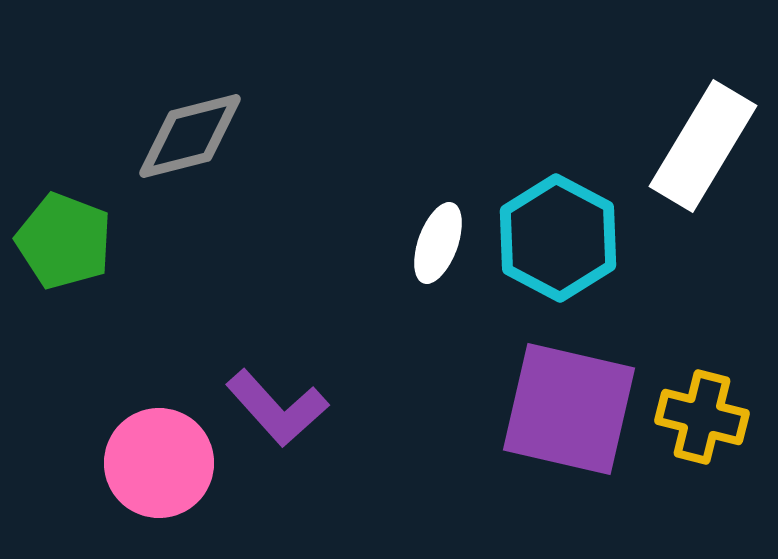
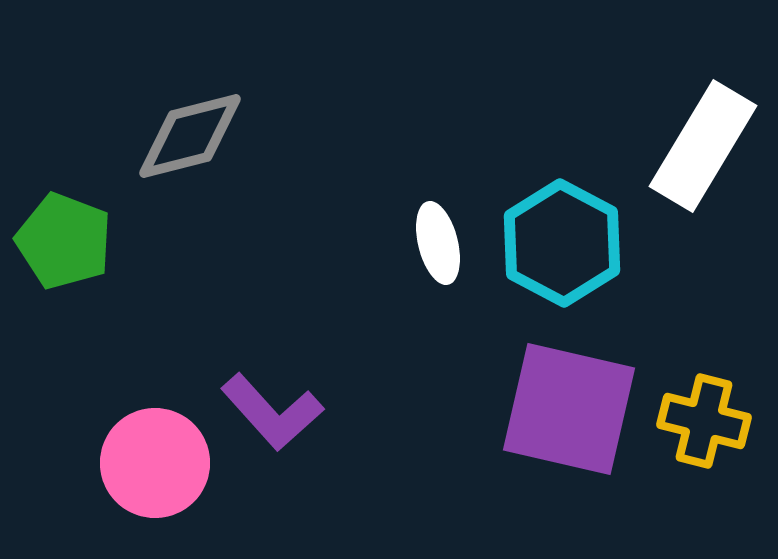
cyan hexagon: moved 4 px right, 5 px down
white ellipse: rotated 34 degrees counterclockwise
purple L-shape: moved 5 px left, 4 px down
yellow cross: moved 2 px right, 4 px down
pink circle: moved 4 px left
